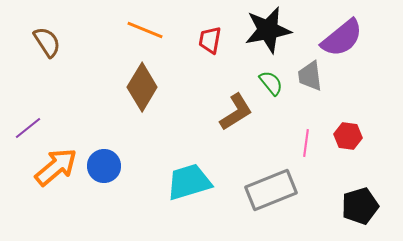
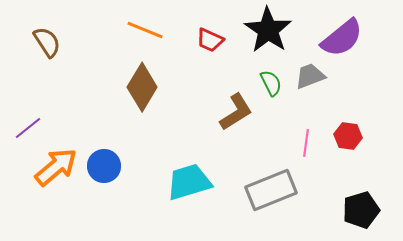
black star: rotated 27 degrees counterclockwise
red trapezoid: rotated 76 degrees counterclockwise
gray trapezoid: rotated 76 degrees clockwise
green semicircle: rotated 12 degrees clockwise
black pentagon: moved 1 px right, 4 px down
